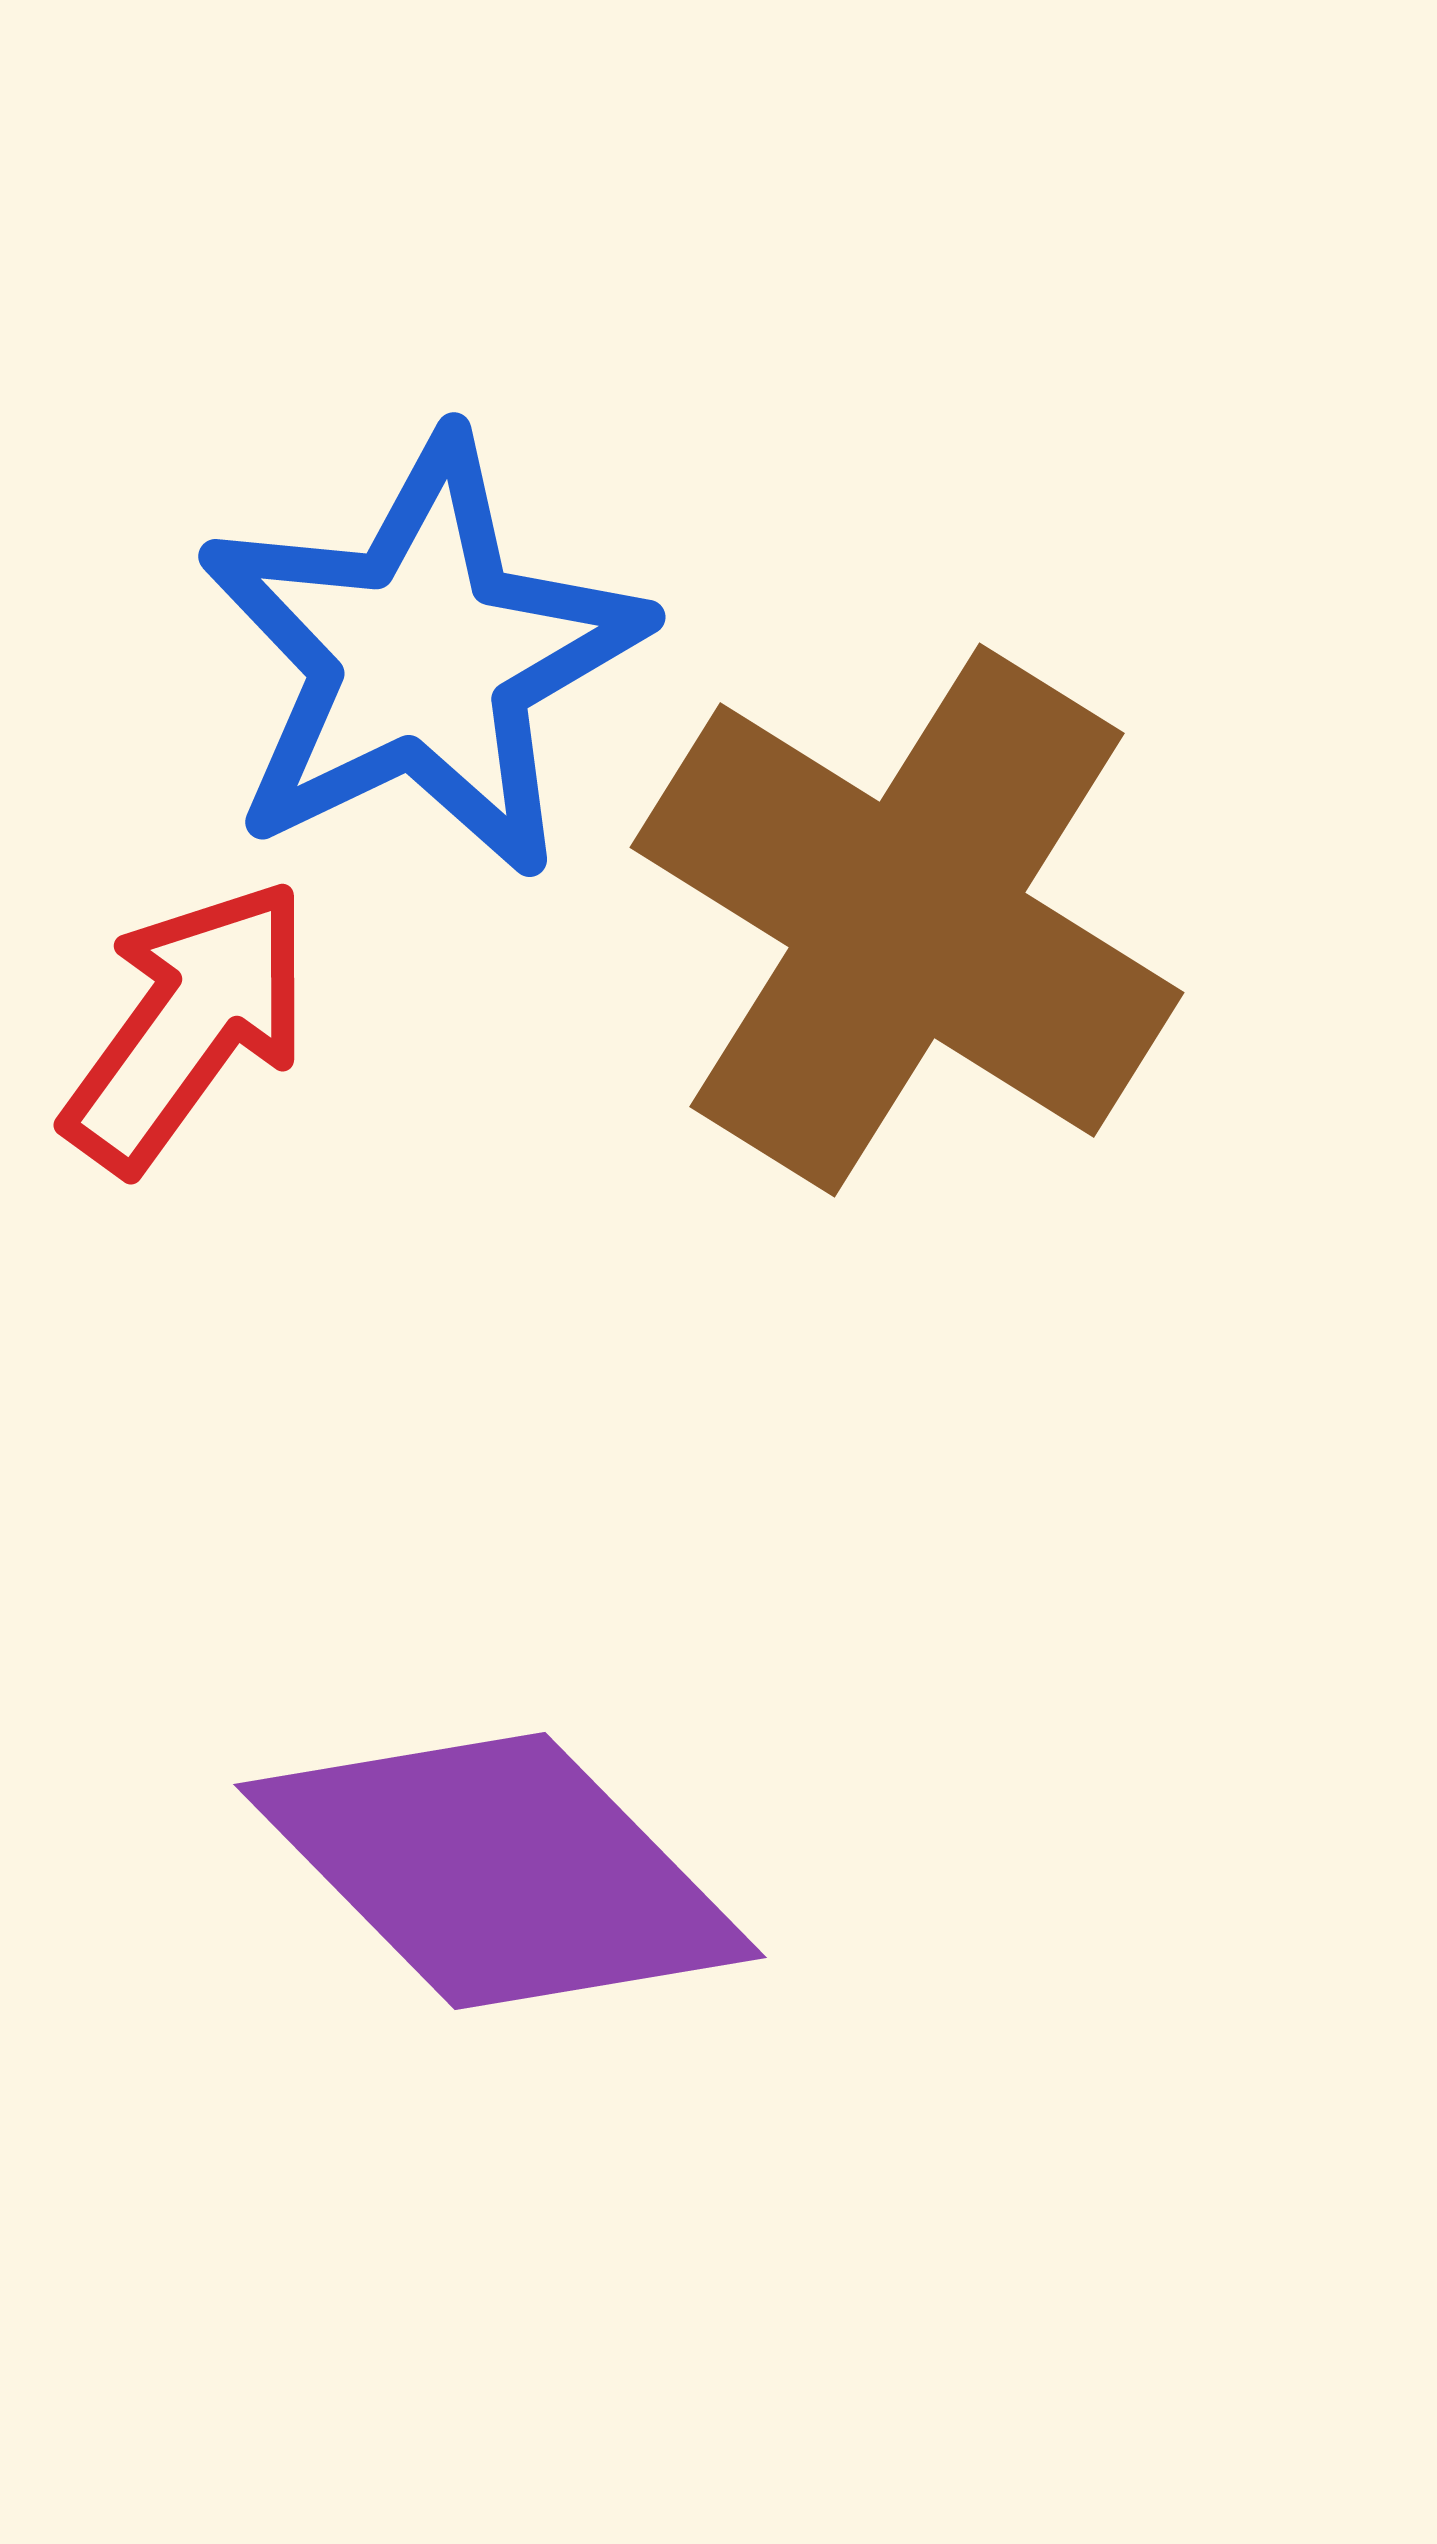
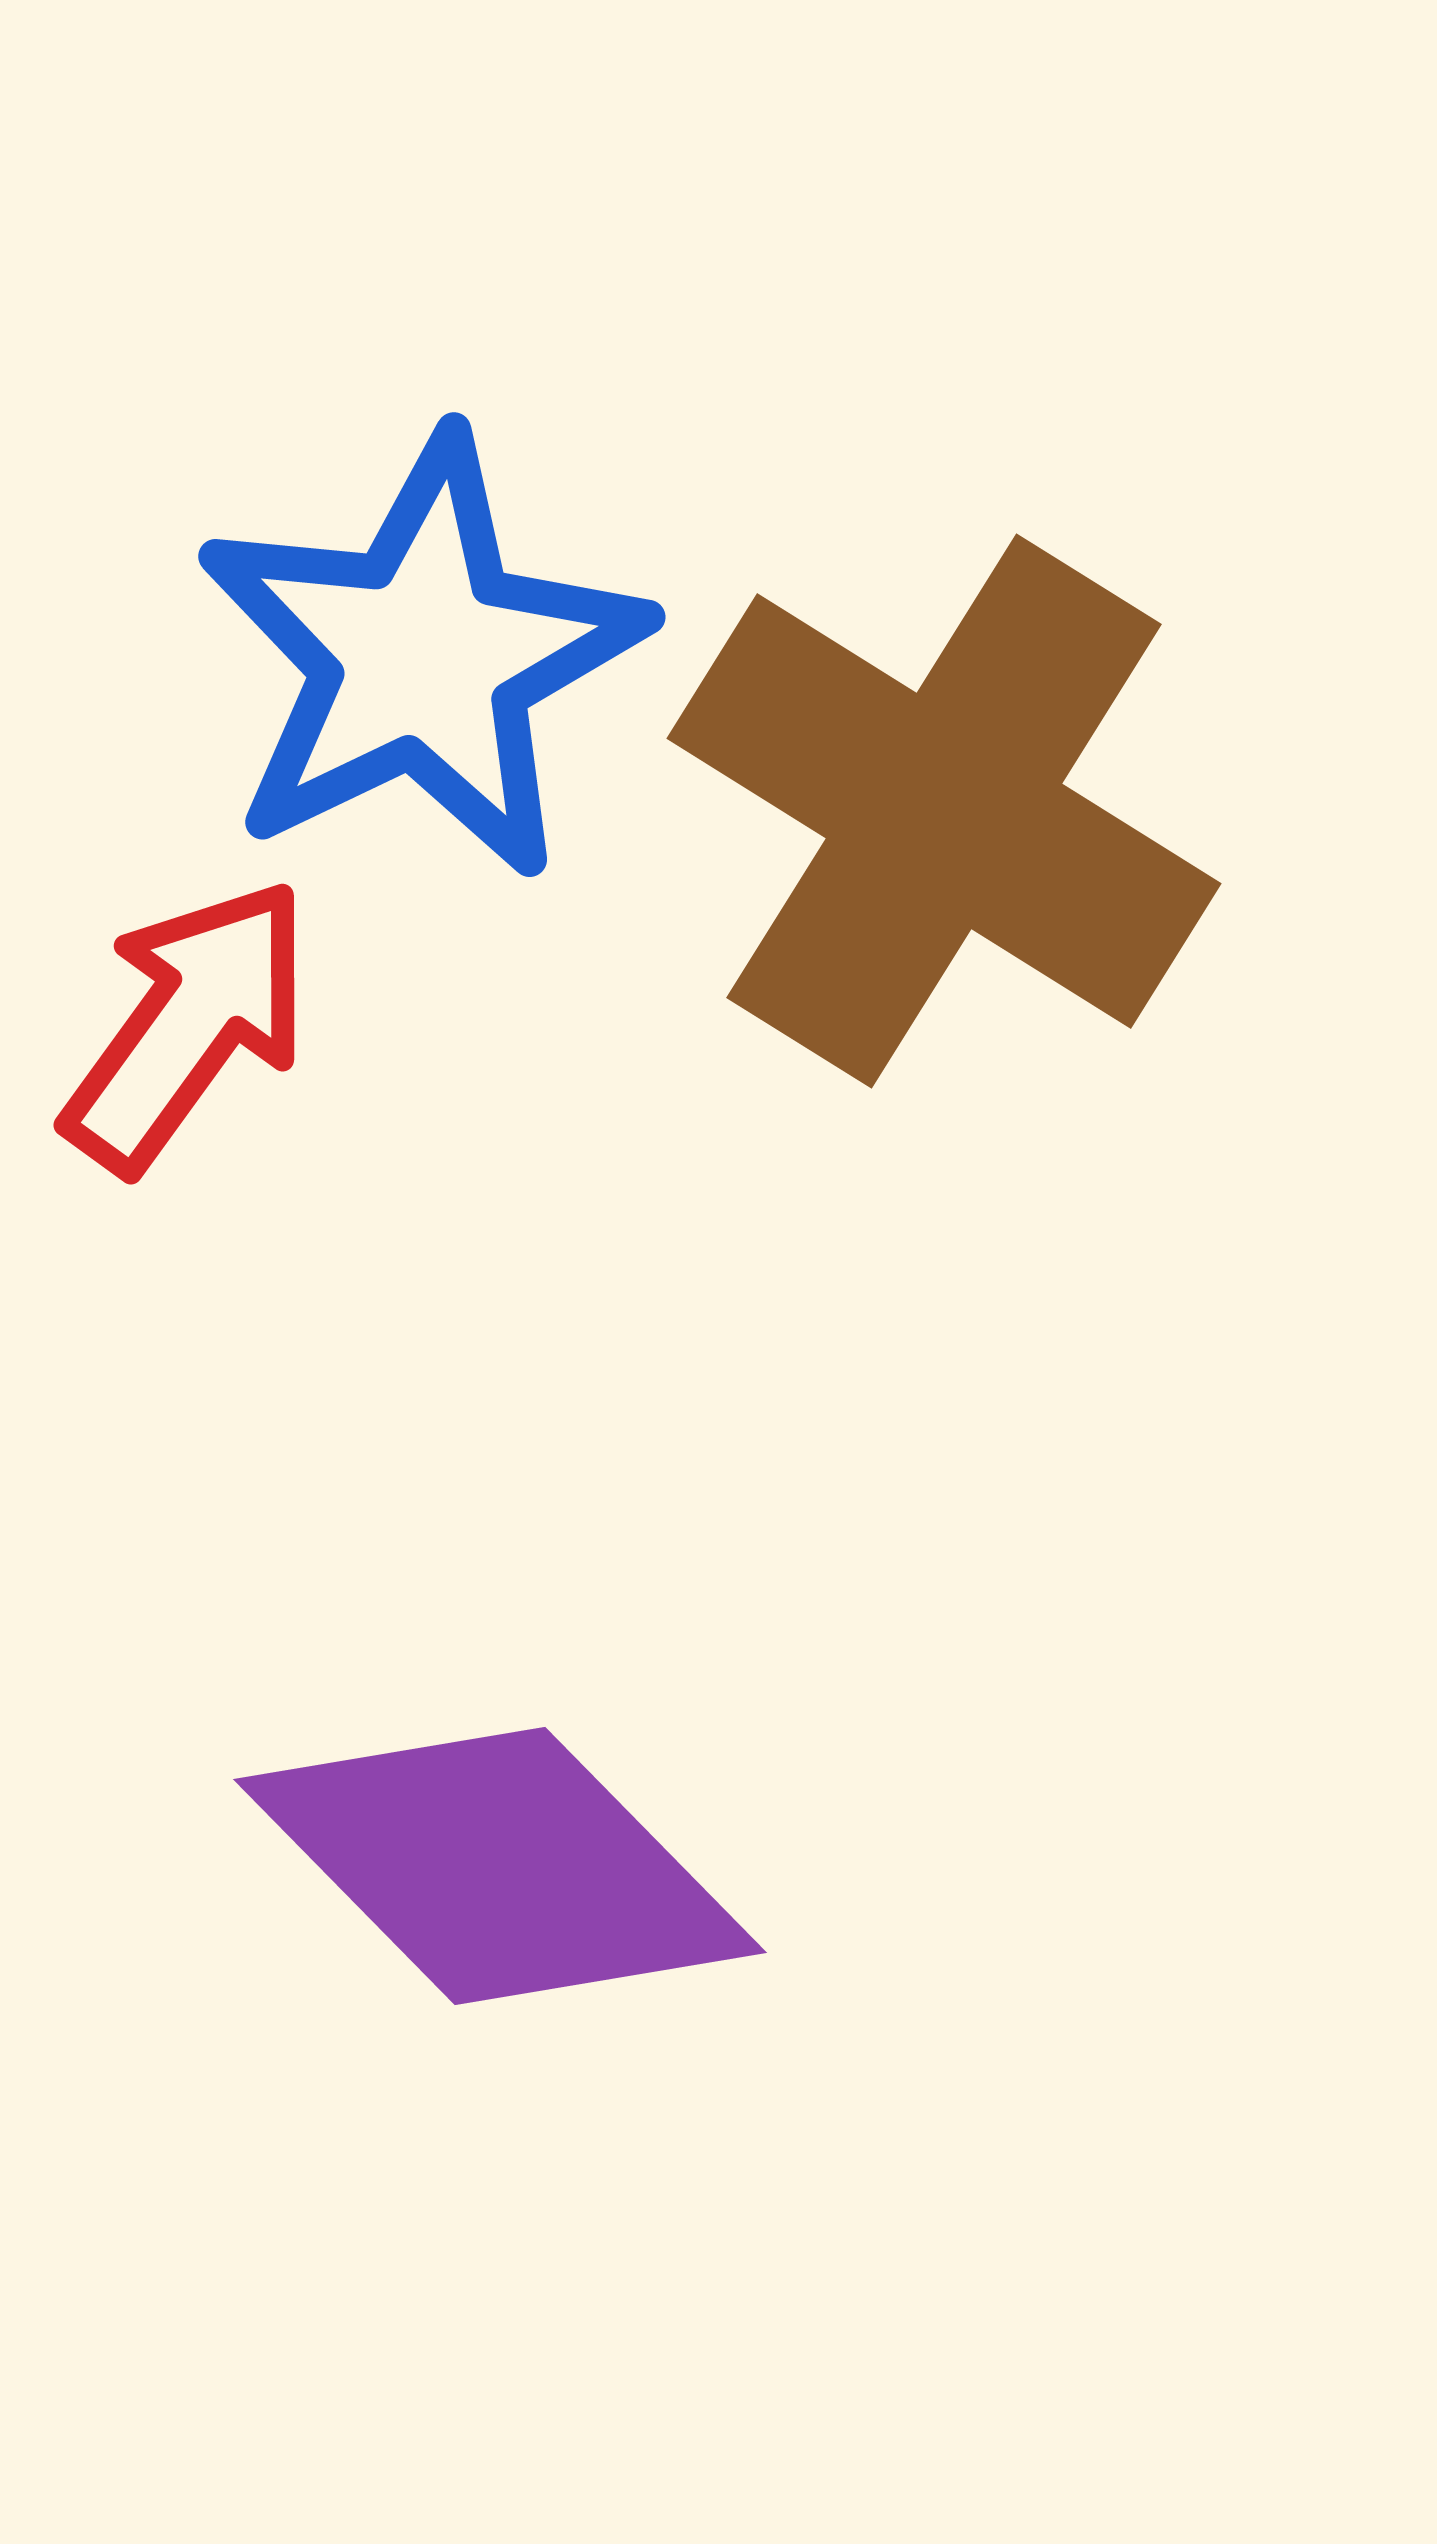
brown cross: moved 37 px right, 109 px up
purple diamond: moved 5 px up
